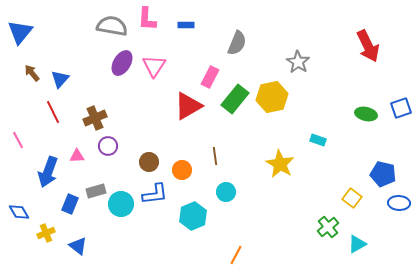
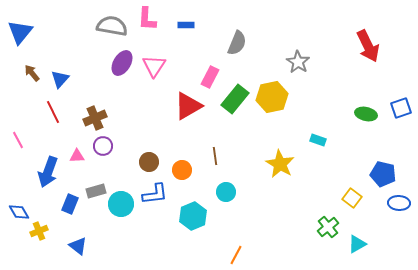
purple circle at (108, 146): moved 5 px left
yellow cross at (46, 233): moved 7 px left, 2 px up
